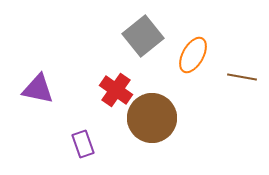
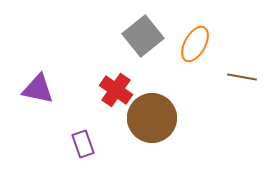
orange ellipse: moved 2 px right, 11 px up
